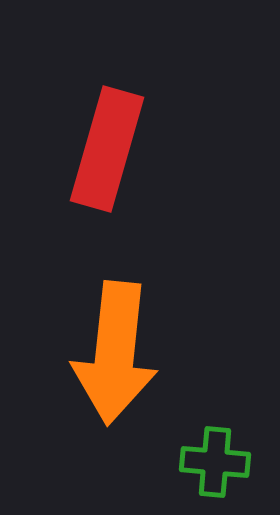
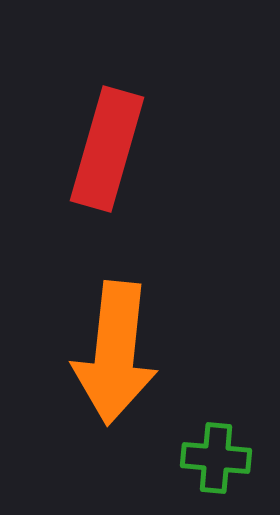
green cross: moved 1 px right, 4 px up
